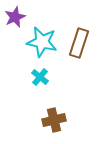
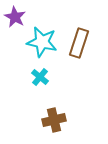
purple star: rotated 20 degrees counterclockwise
